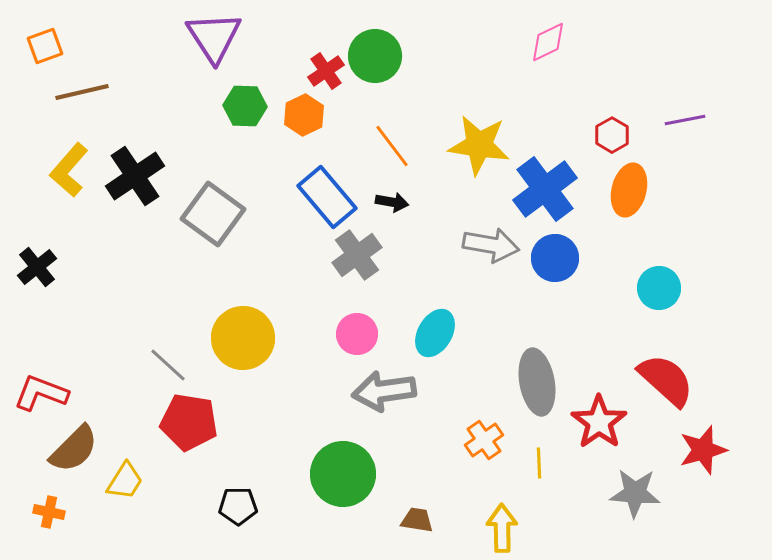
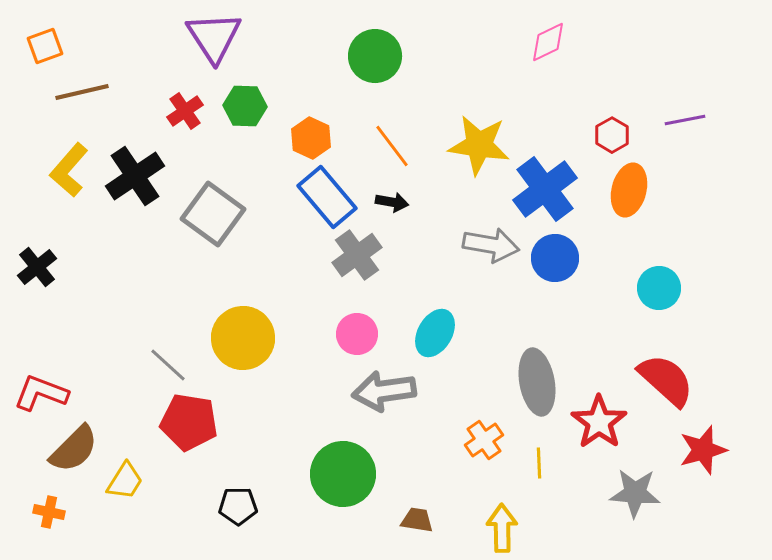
red cross at (326, 71): moved 141 px left, 40 px down
orange hexagon at (304, 115): moved 7 px right, 23 px down; rotated 9 degrees counterclockwise
